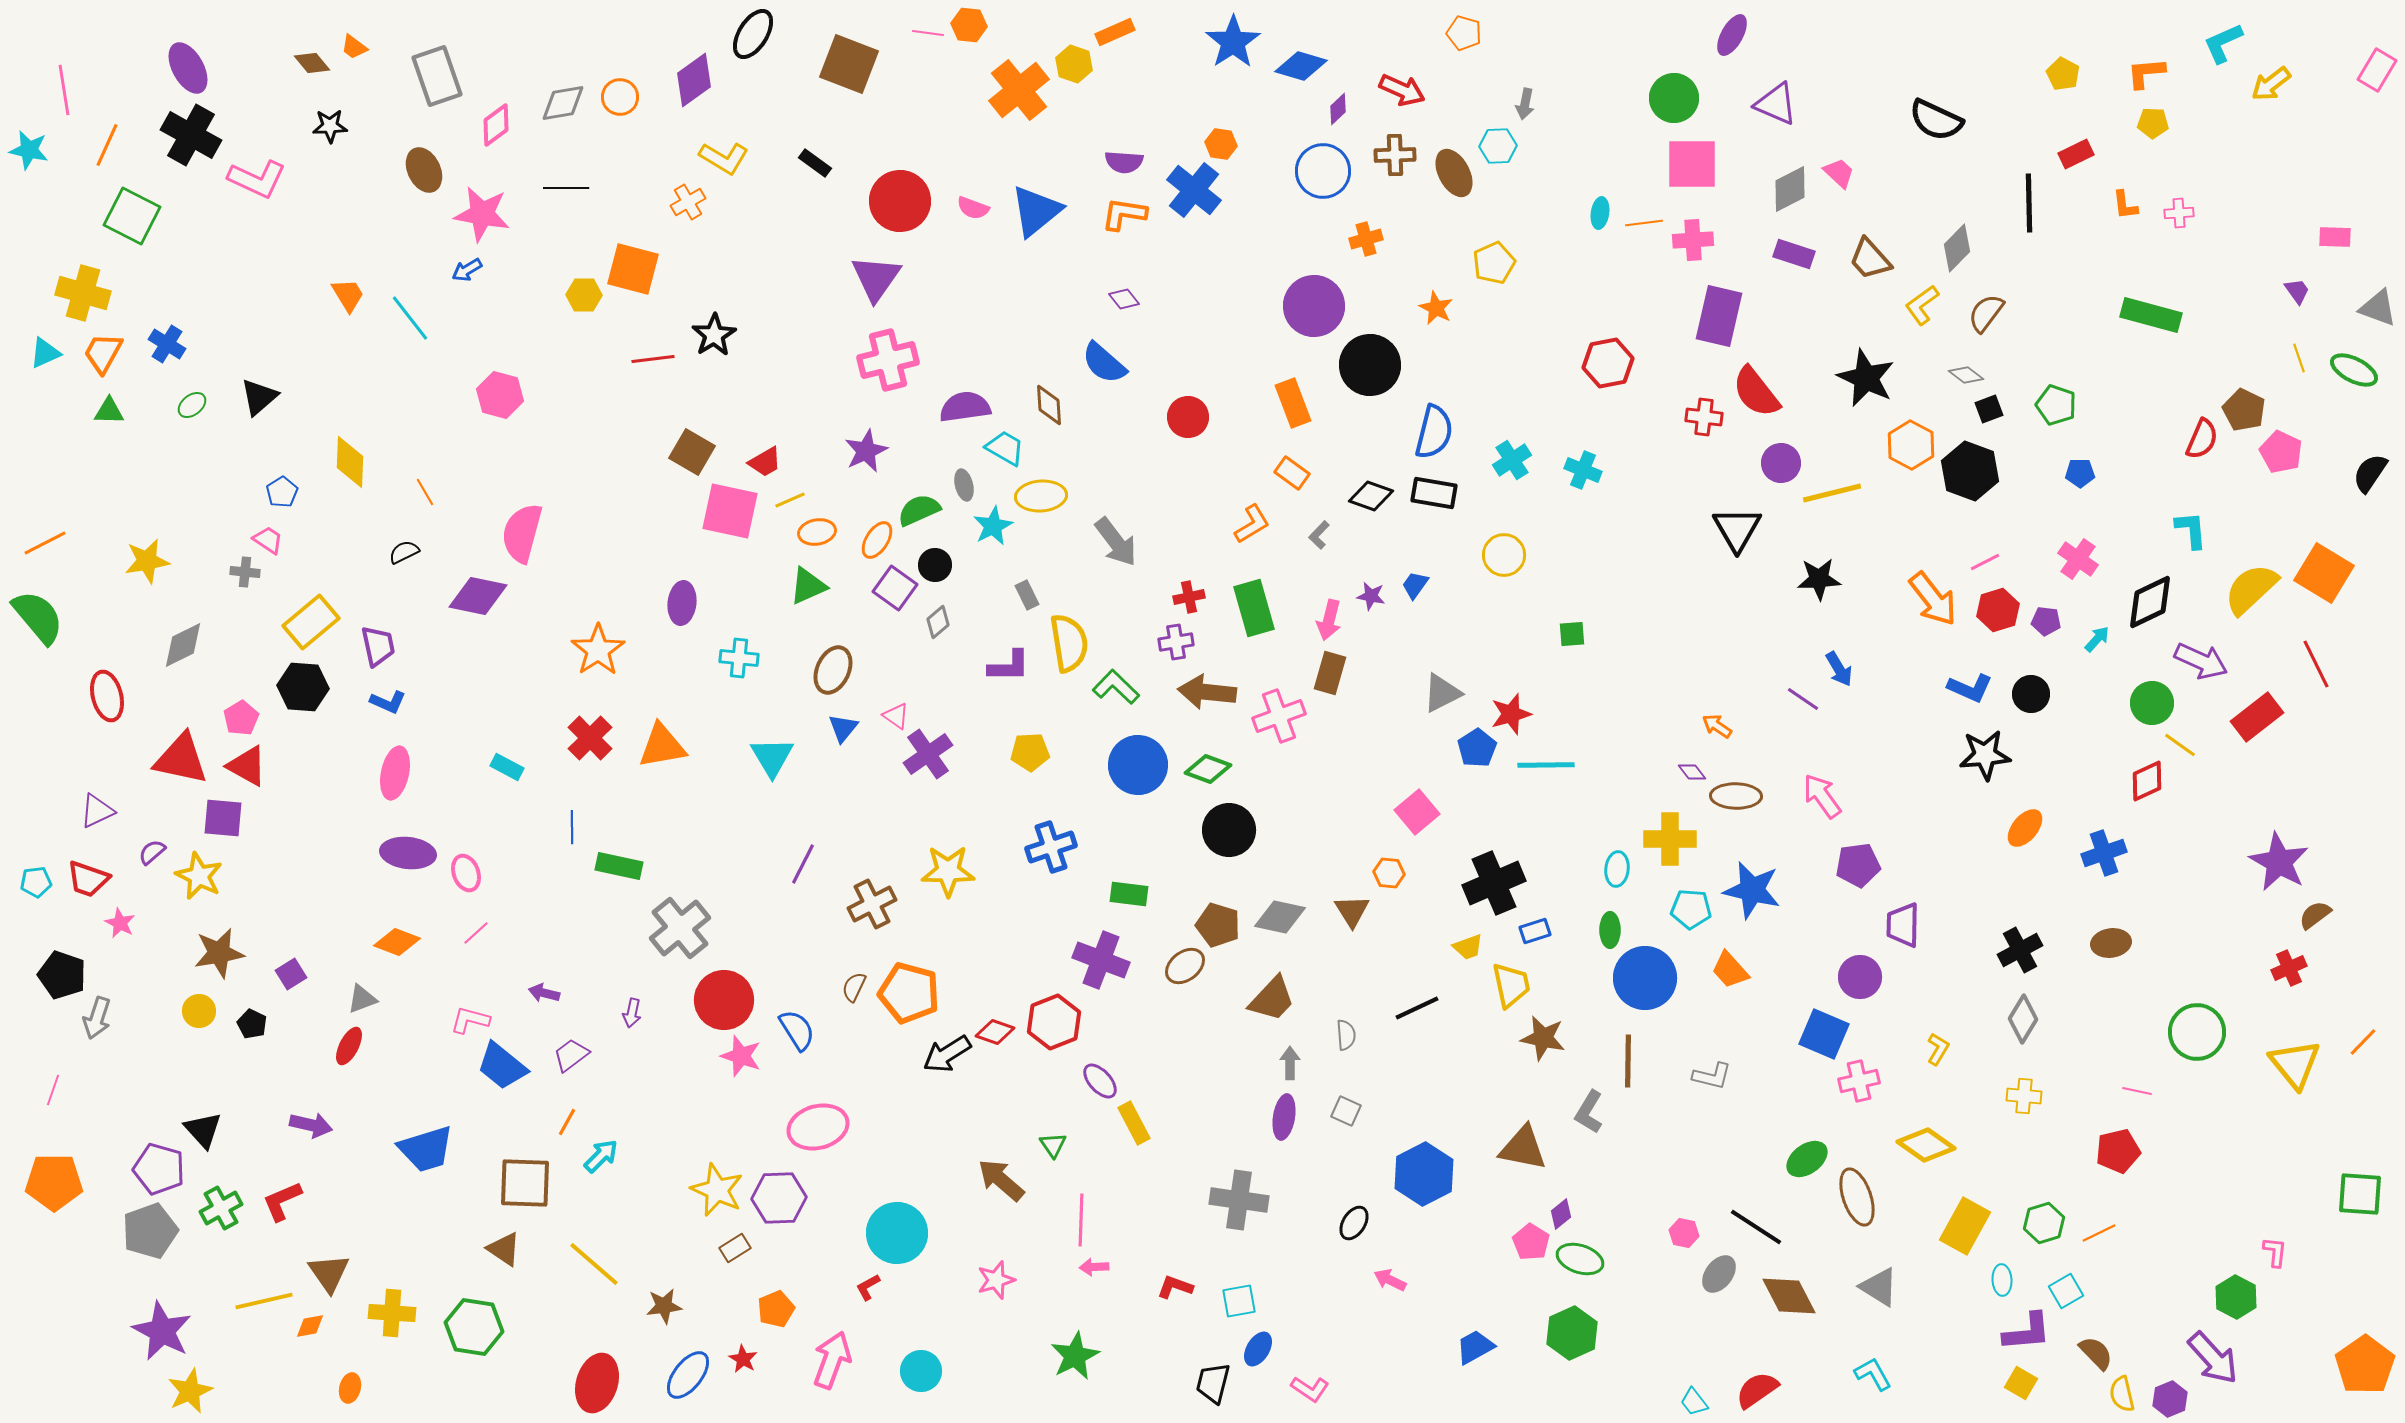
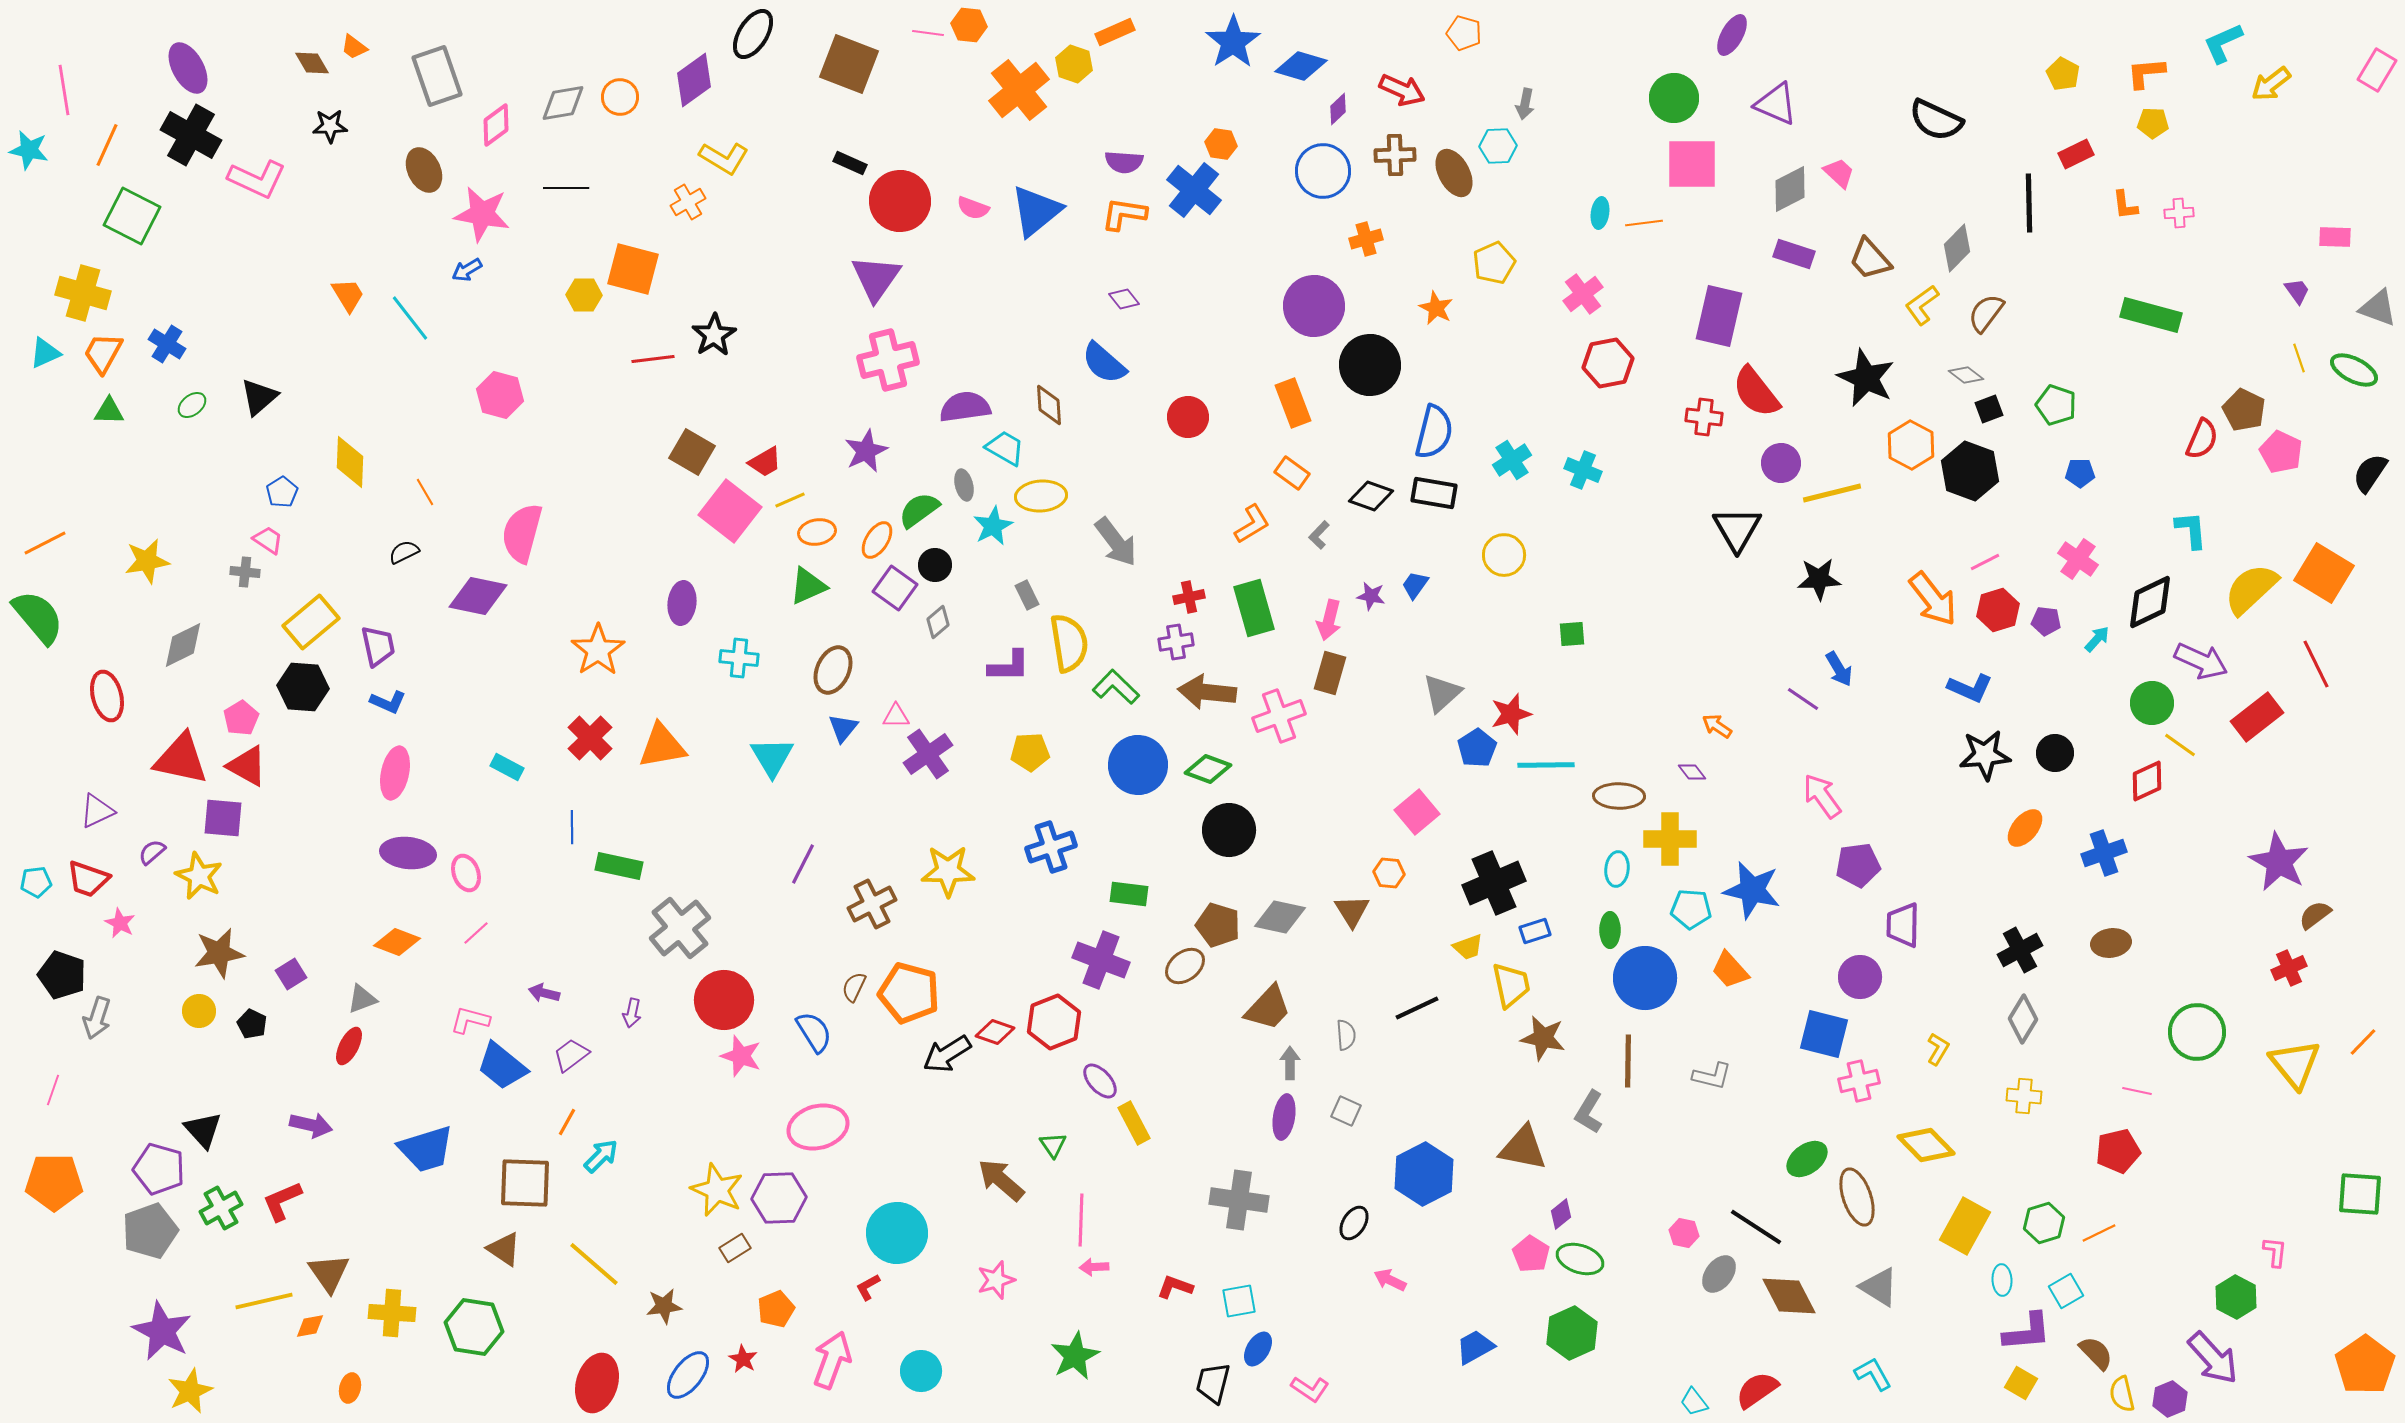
brown diamond at (312, 63): rotated 9 degrees clockwise
black rectangle at (815, 163): moved 35 px right; rotated 12 degrees counterclockwise
pink cross at (1693, 240): moved 110 px left, 54 px down; rotated 33 degrees counterclockwise
green semicircle at (919, 510): rotated 12 degrees counterclockwise
pink square at (730, 511): rotated 26 degrees clockwise
gray triangle at (1442, 693): rotated 15 degrees counterclockwise
black circle at (2031, 694): moved 24 px right, 59 px down
pink triangle at (896, 716): rotated 36 degrees counterclockwise
brown ellipse at (1736, 796): moved 117 px left
brown trapezoid at (1272, 999): moved 4 px left, 9 px down
blue semicircle at (797, 1030): moved 17 px right, 2 px down
blue square at (1824, 1034): rotated 9 degrees counterclockwise
yellow diamond at (1926, 1145): rotated 10 degrees clockwise
pink pentagon at (1531, 1242): moved 12 px down
